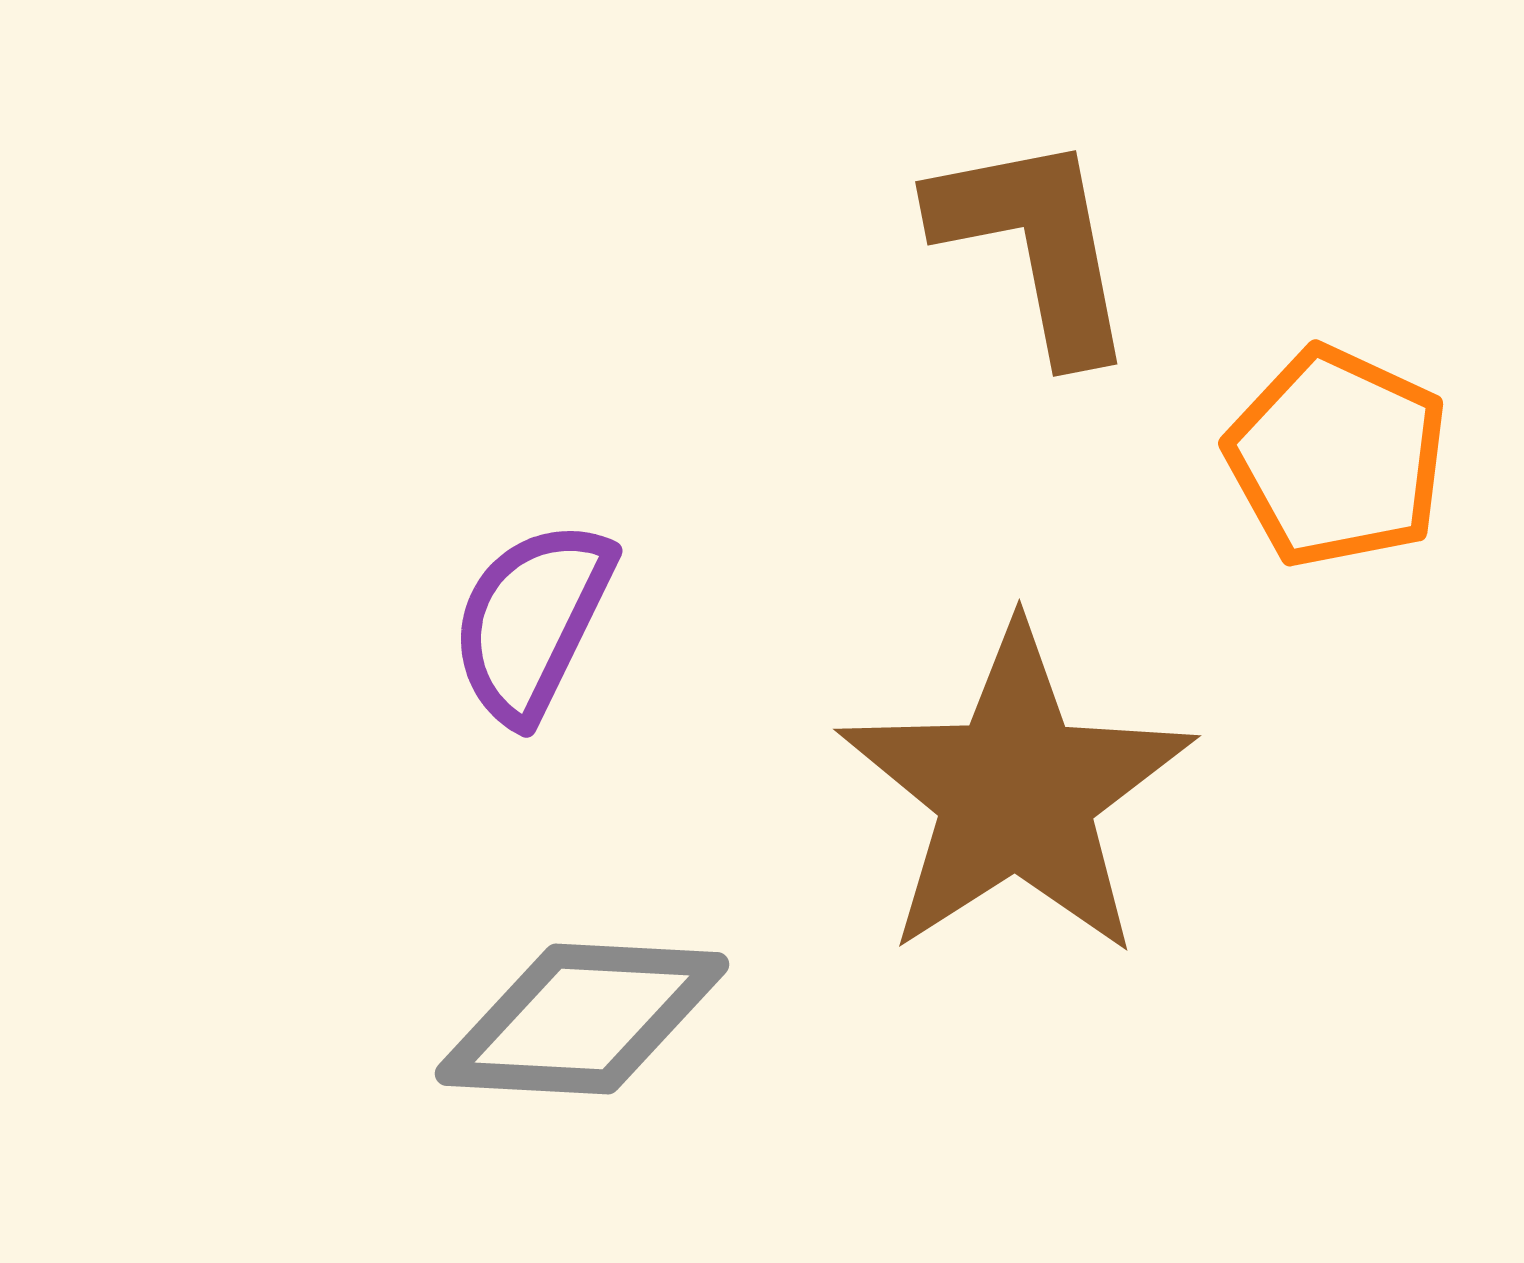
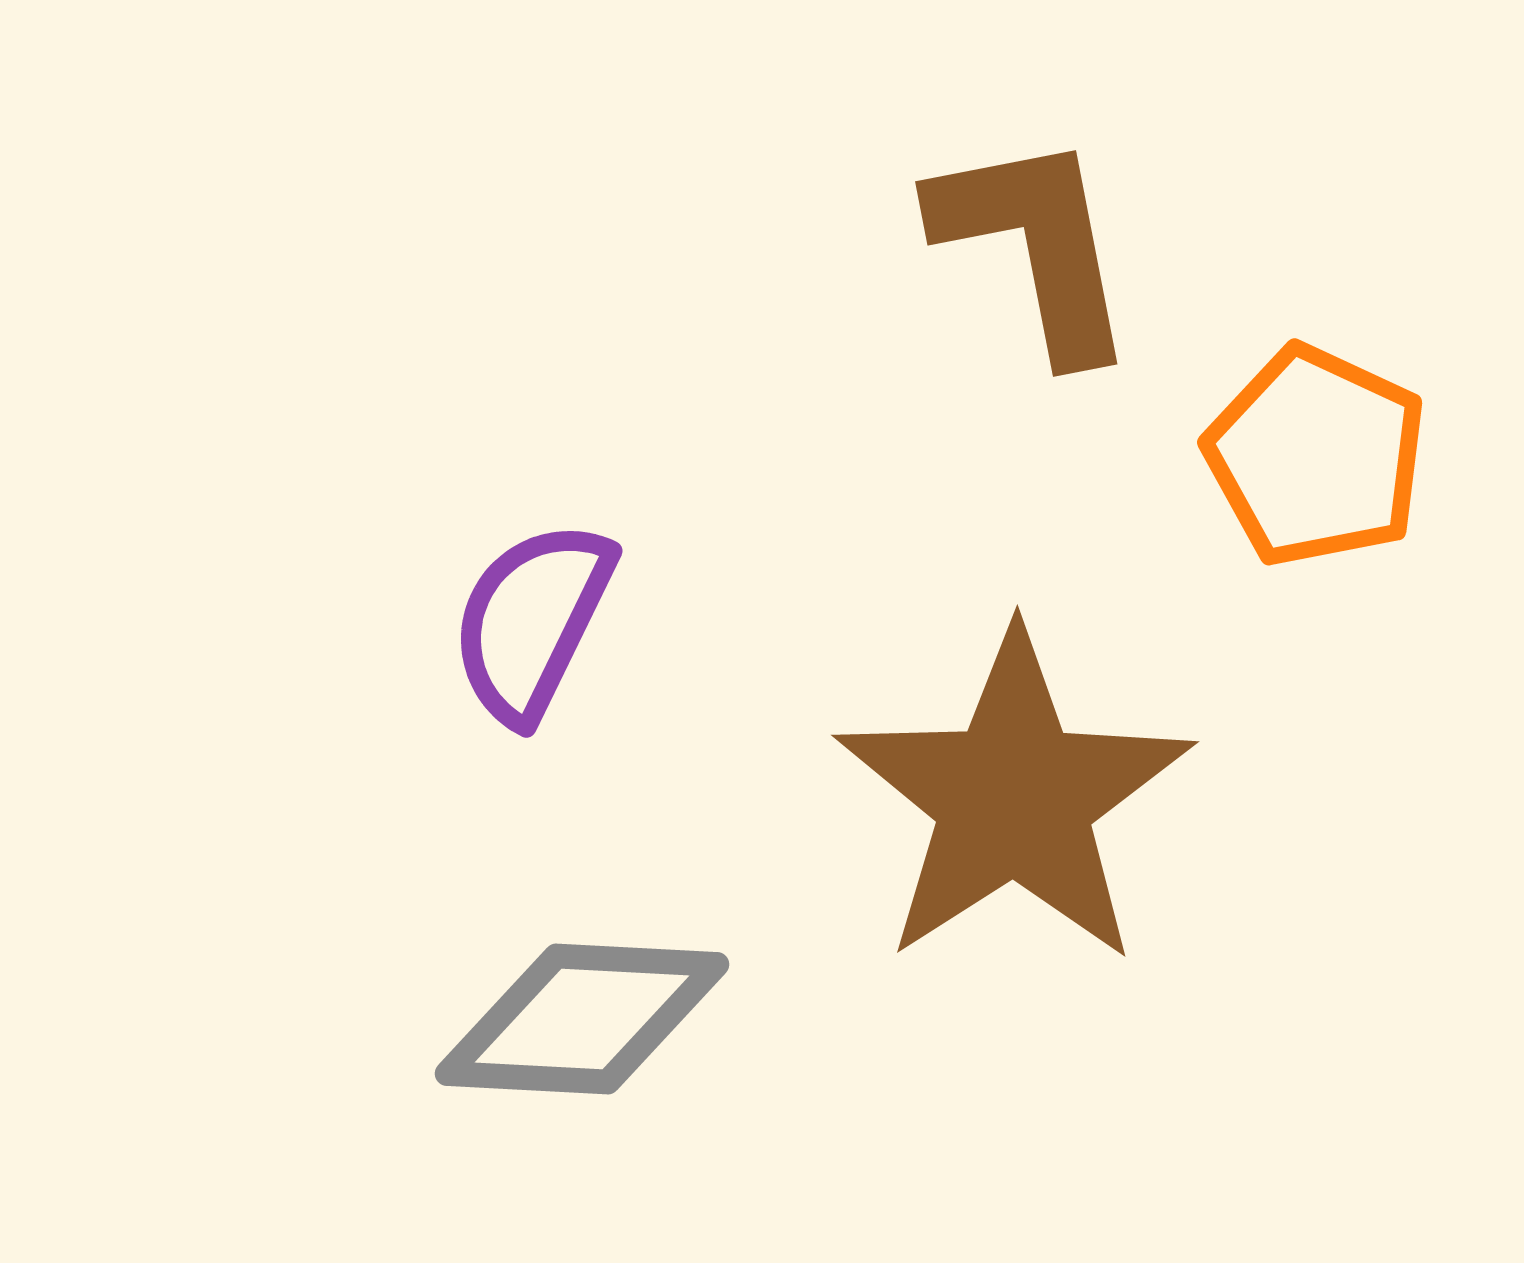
orange pentagon: moved 21 px left, 1 px up
brown star: moved 2 px left, 6 px down
